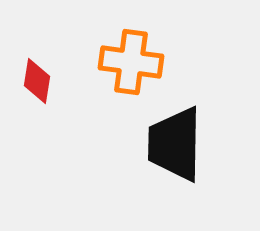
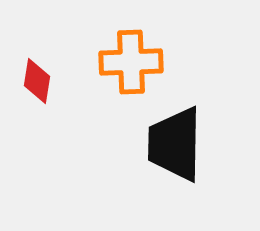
orange cross: rotated 10 degrees counterclockwise
